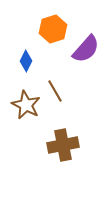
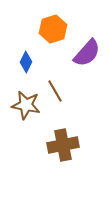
purple semicircle: moved 1 px right, 4 px down
blue diamond: moved 1 px down
brown star: rotated 16 degrees counterclockwise
